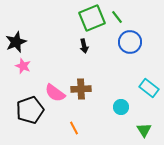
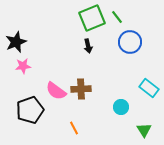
black arrow: moved 4 px right
pink star: rotated 28 degrees counterclockwise
pink semicircle: moved 1 px right, 2 px up
